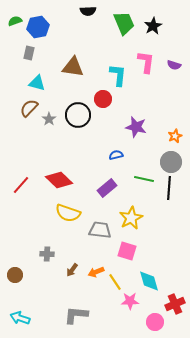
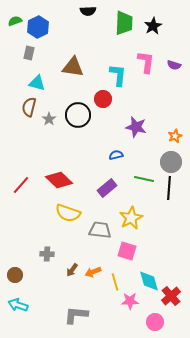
green trapezoid: rotated 25 degrees clockwise
blue hexagon: rotated 15 degrees counterclockwise
brown semicircle: moved 1 px up; rotated 30 degrees counterclockwise
orange arrow: moved 3 px left
yellow line: rotated 18 degrees clockwise
red cross: moved 4 px left, 8 px up; rotated 18 degrees counterclockwise
cyan arrow: moved 2 px left, 13 px up
